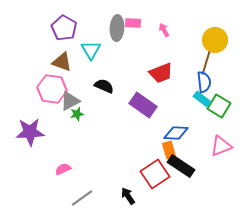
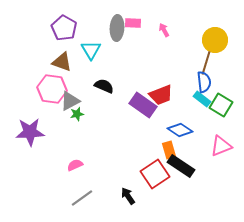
red trapezoid: moved 22 px down
green square: moved 2 px right, 1 px up
blue diamond: moved 4 px right, 3 px up; rotated 30 degrees clockwise
pink semicircle: moved 12 px right, 4 px up
